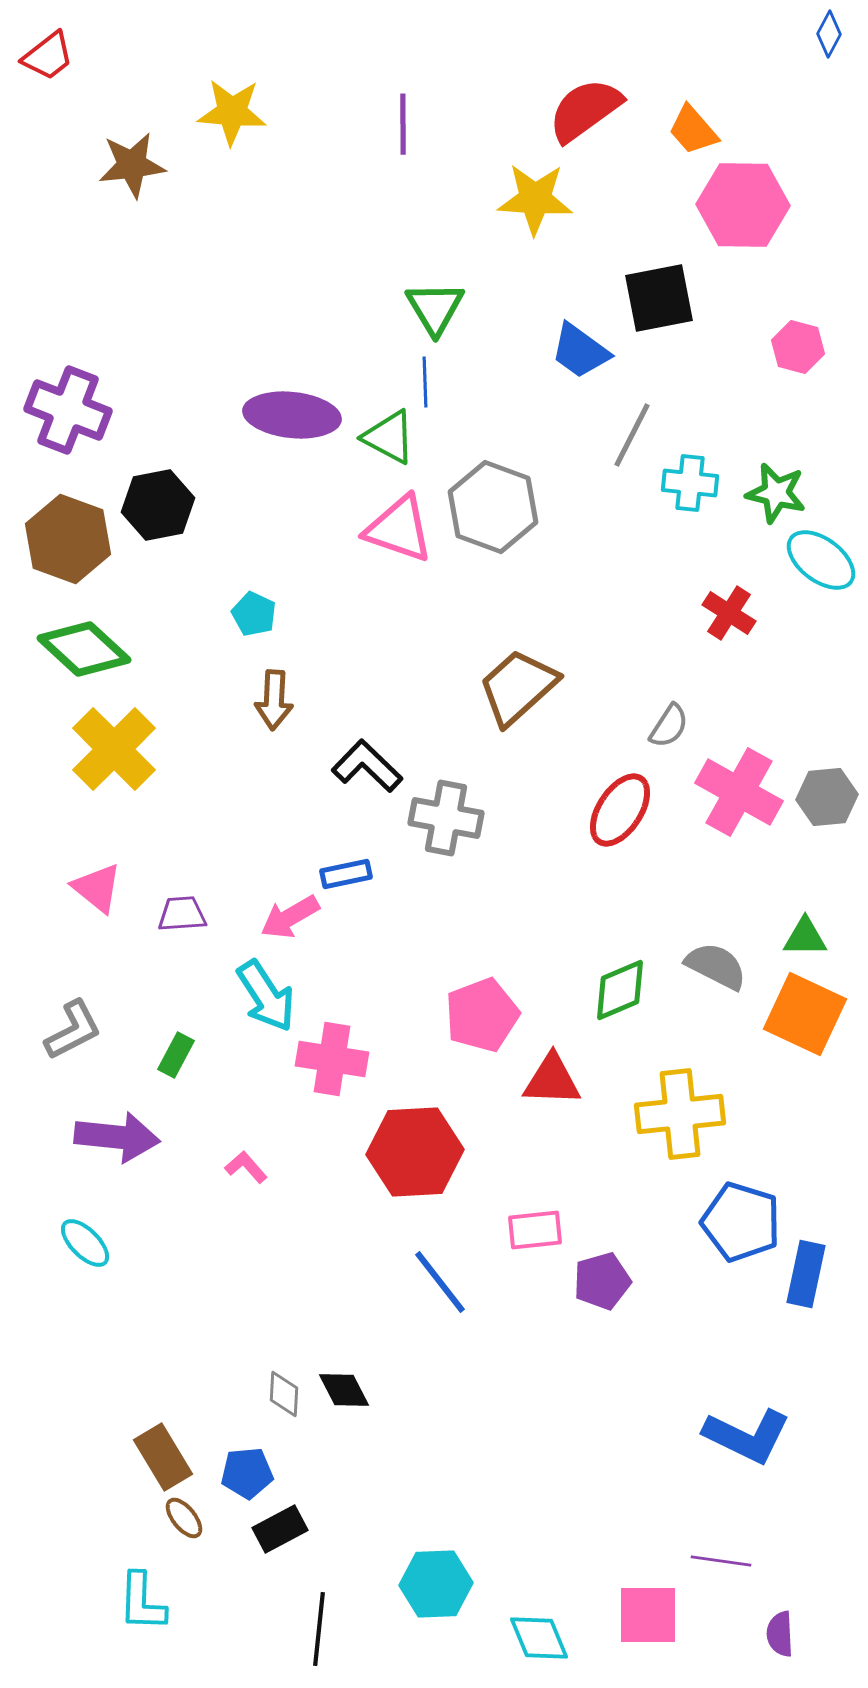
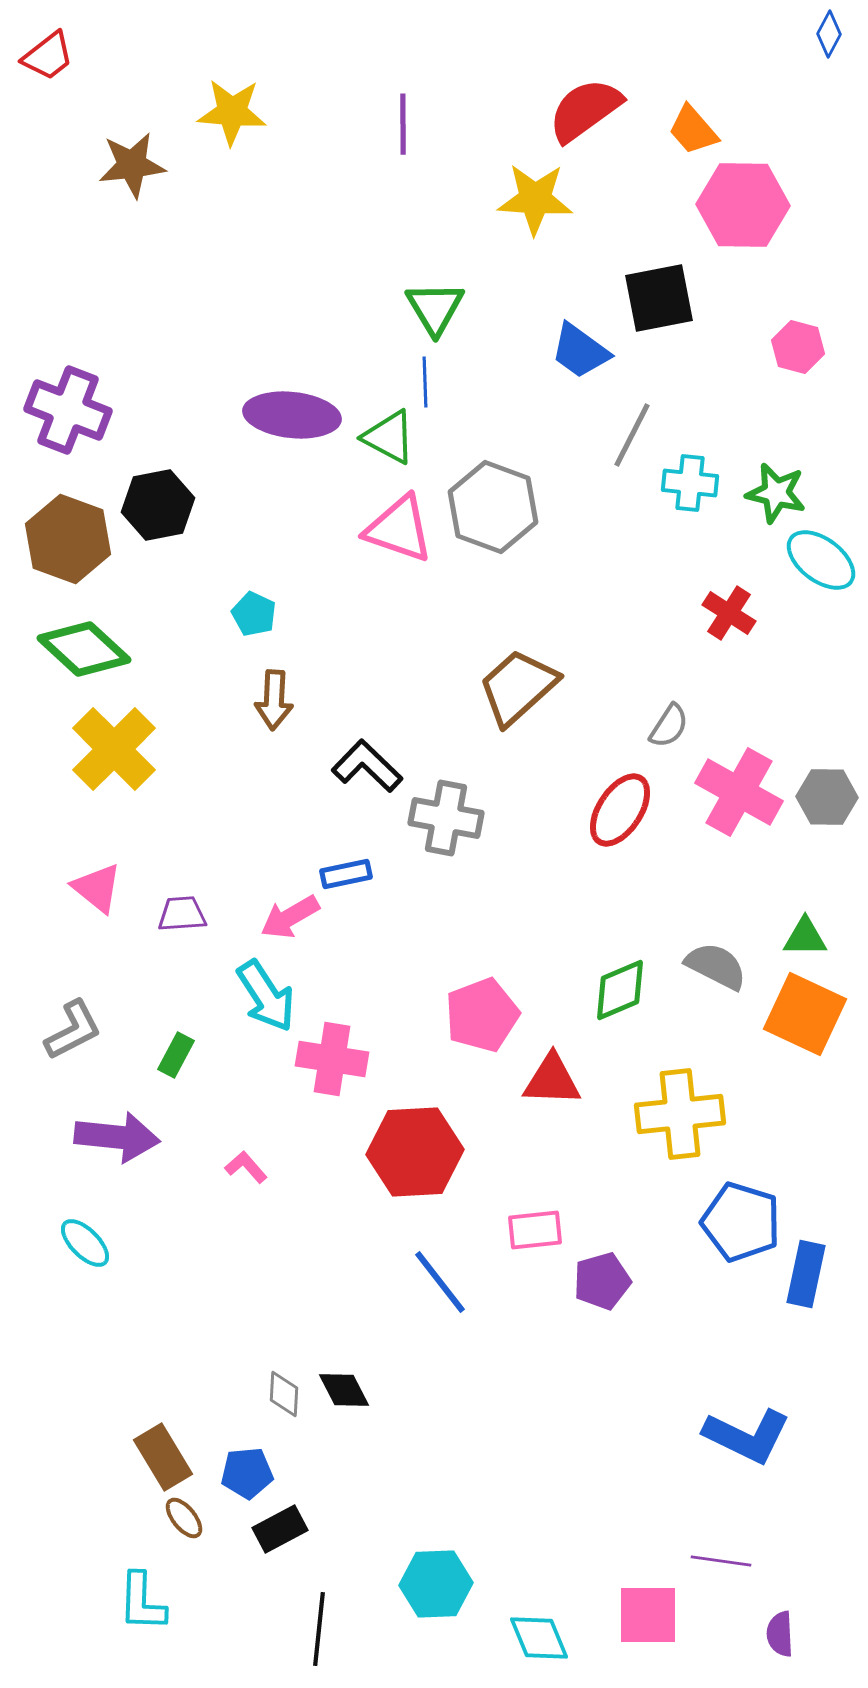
gray hexagon at (827, 797): rotated 6 degrees clockwise
